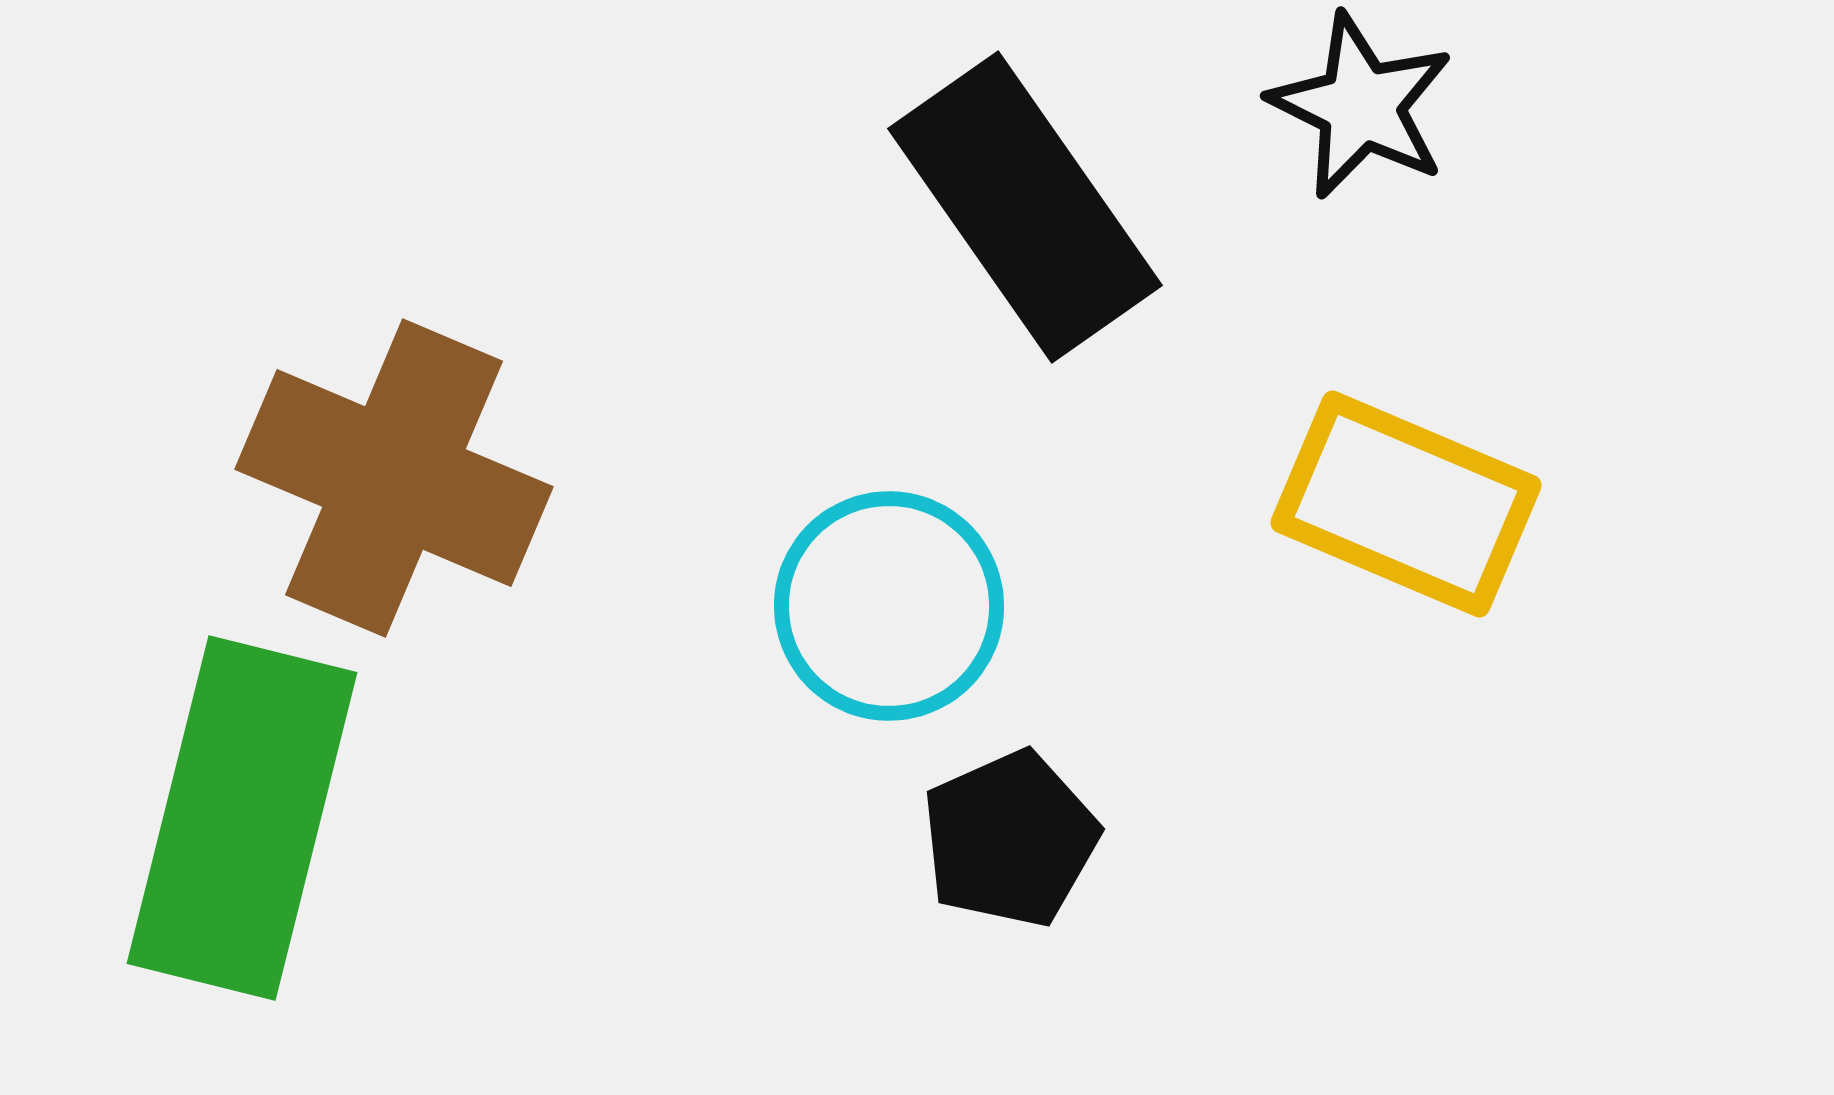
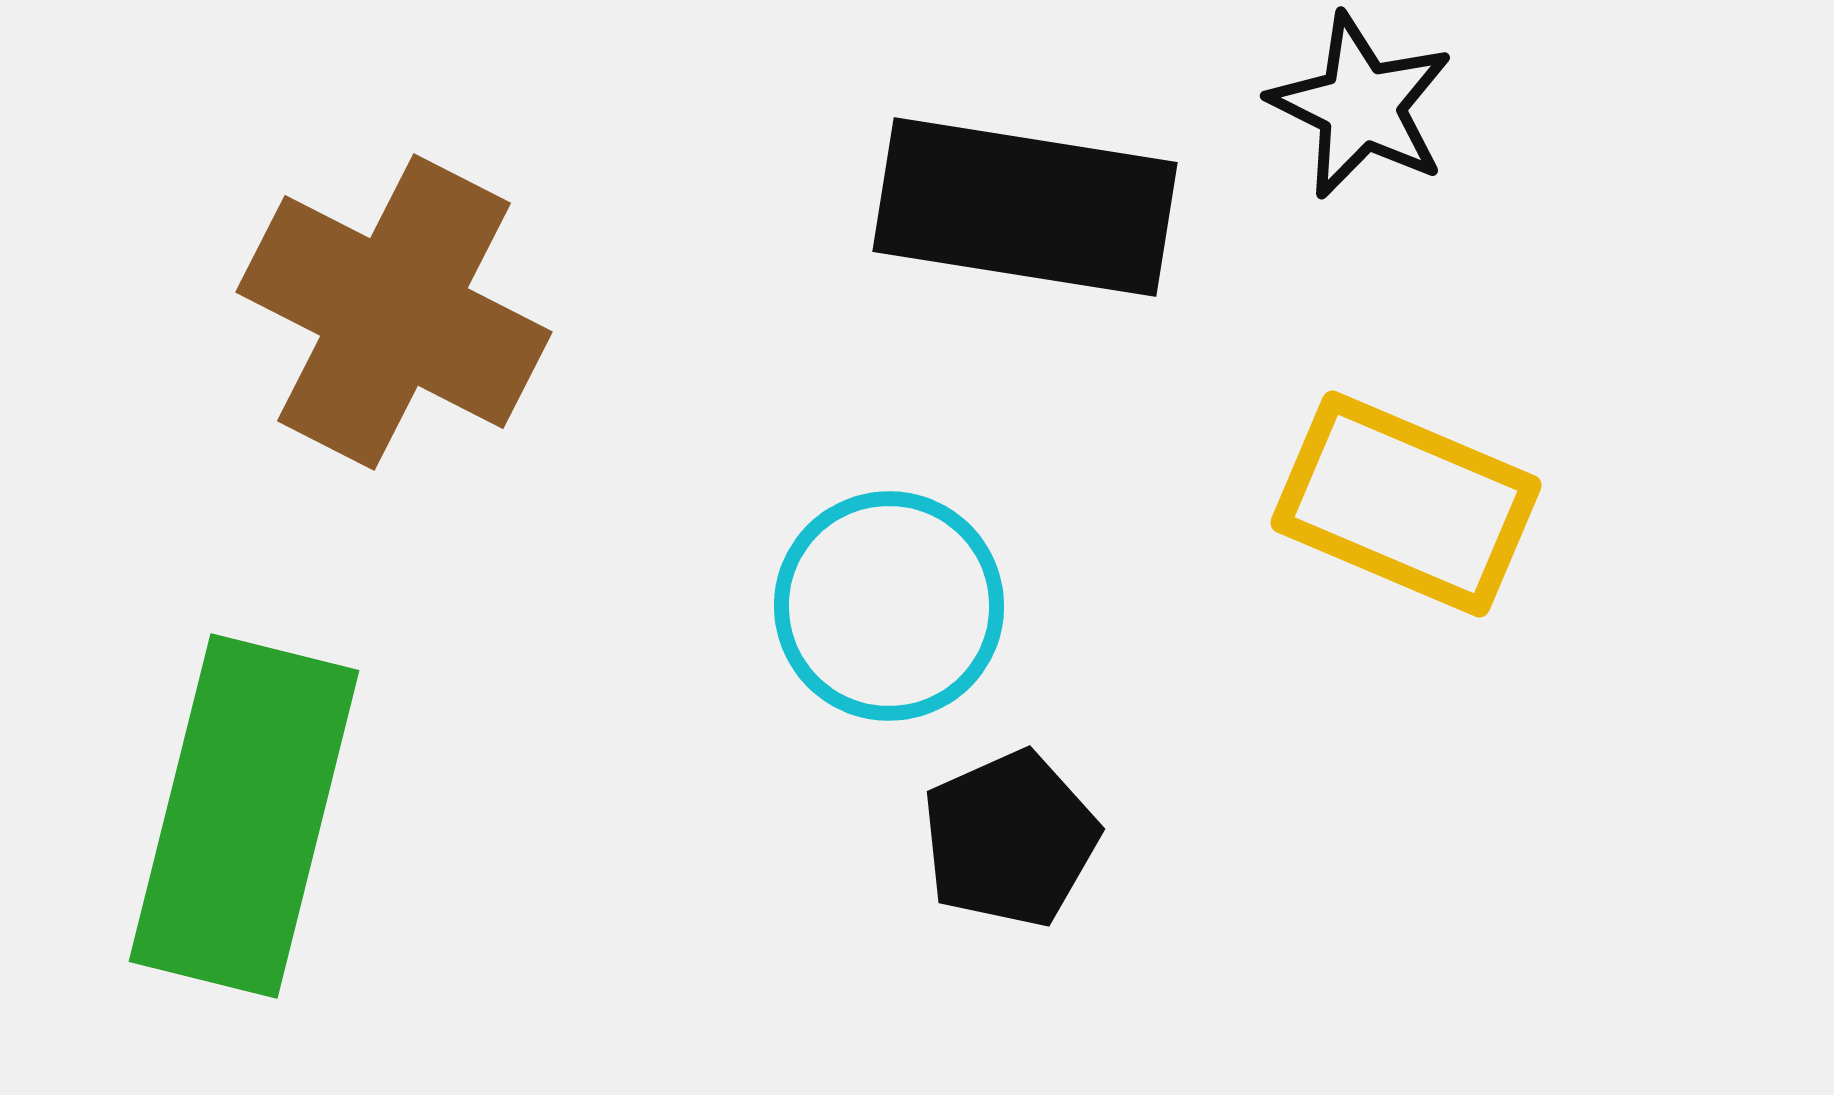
black rectangle: rotated 46 degrees counterclockwise
brown cross: moved 166 px up; rotated 4 degrees clockwise
green rectangle: moved 2 px right, 2 px up
